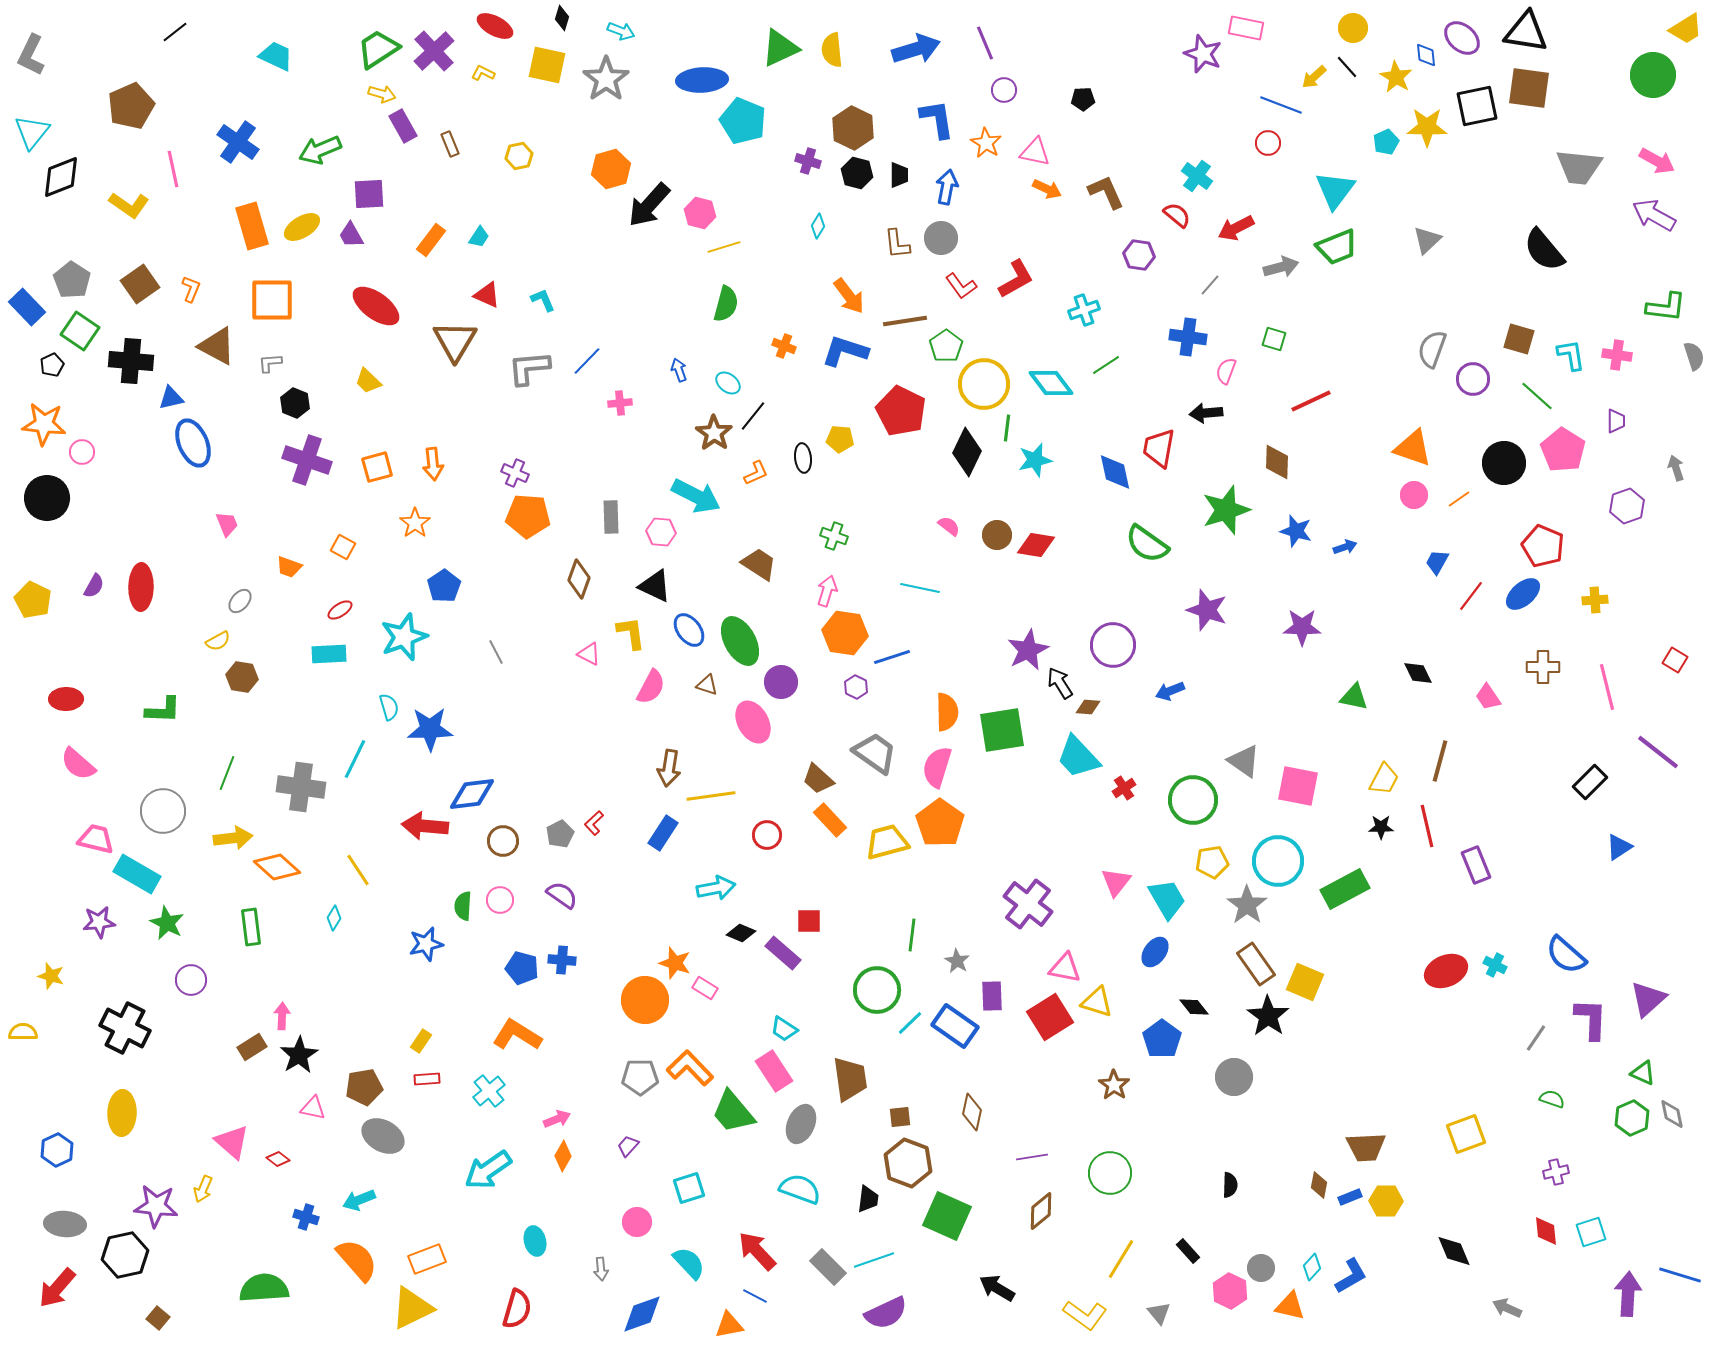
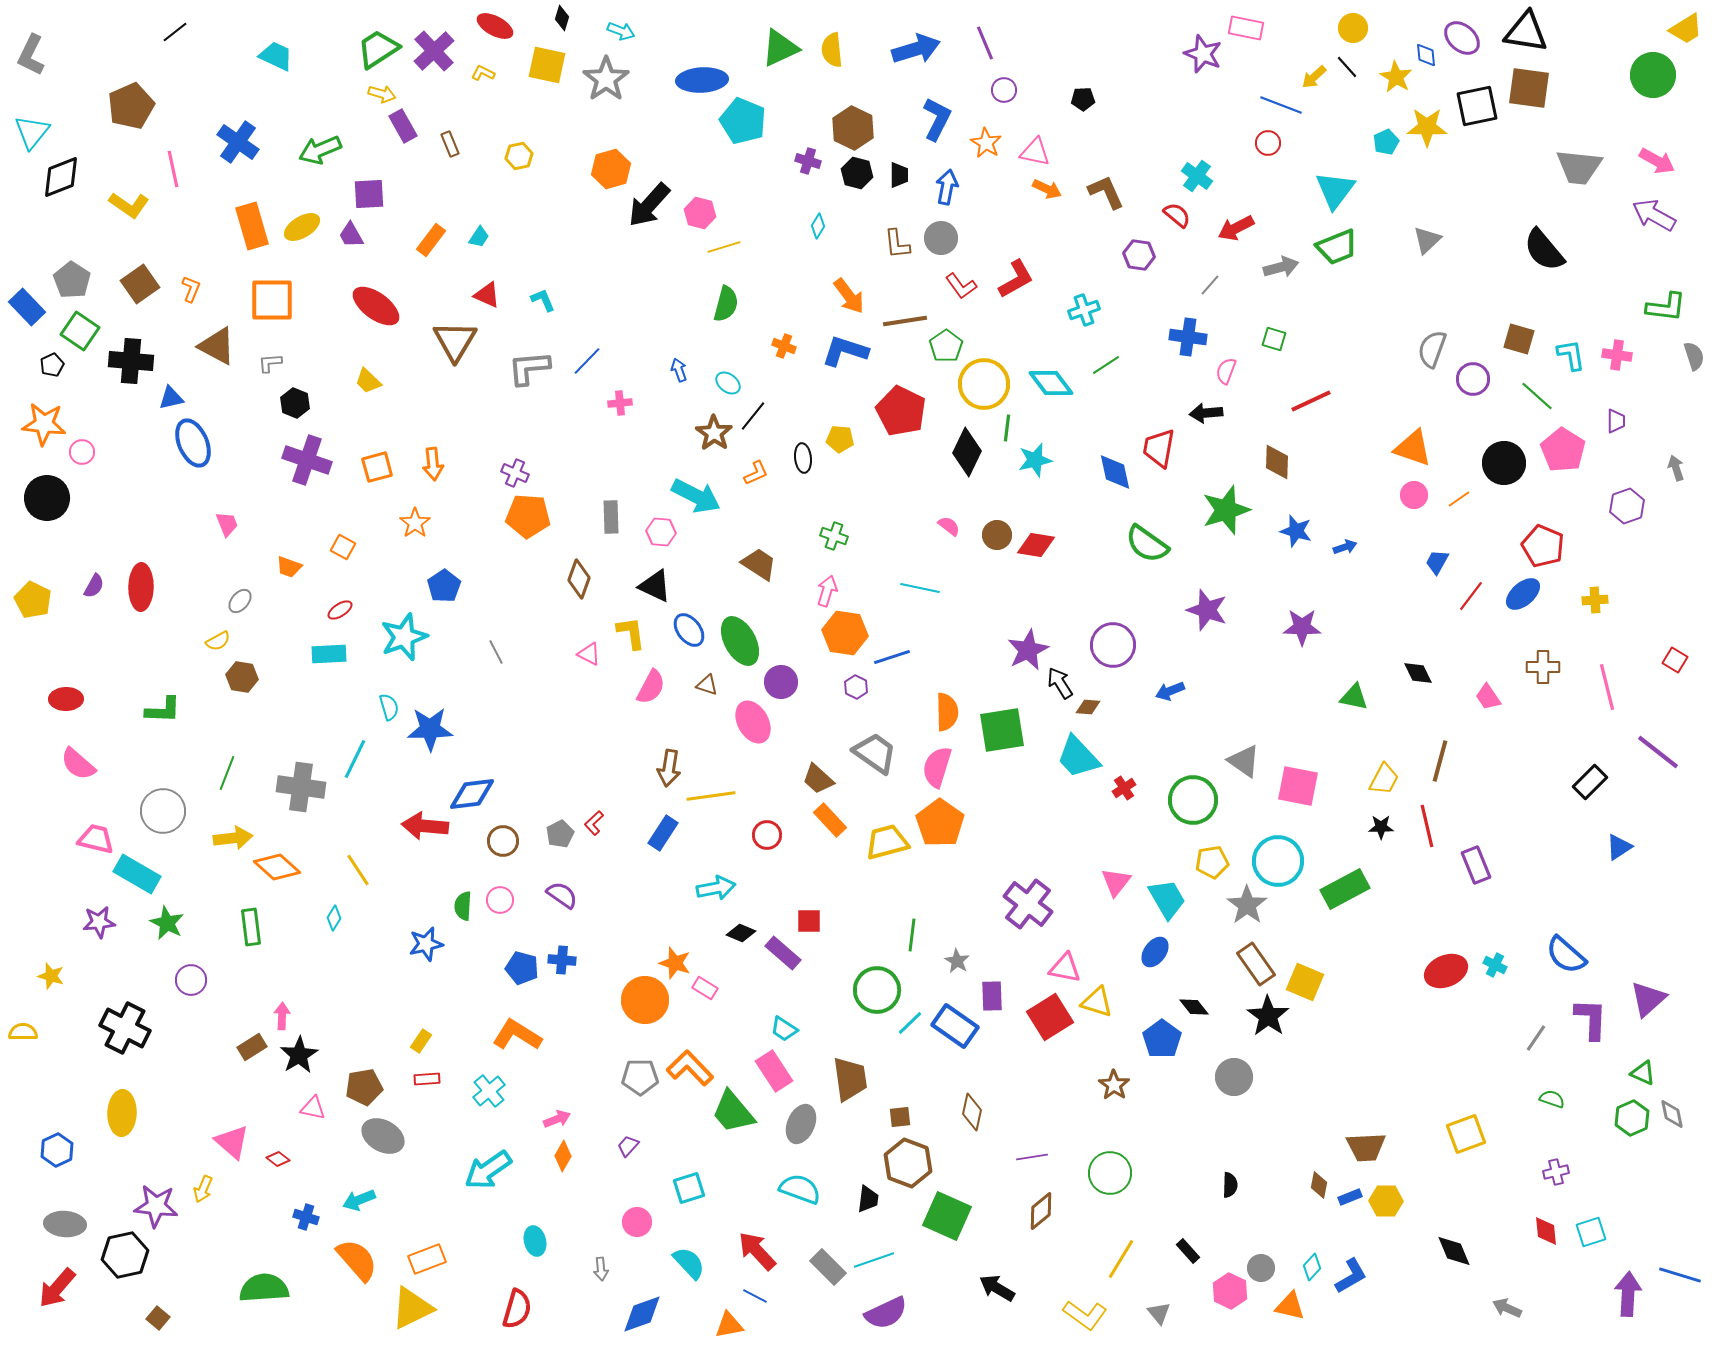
blue L-shape at (937, 119): rotated 36 degrees clockwise
